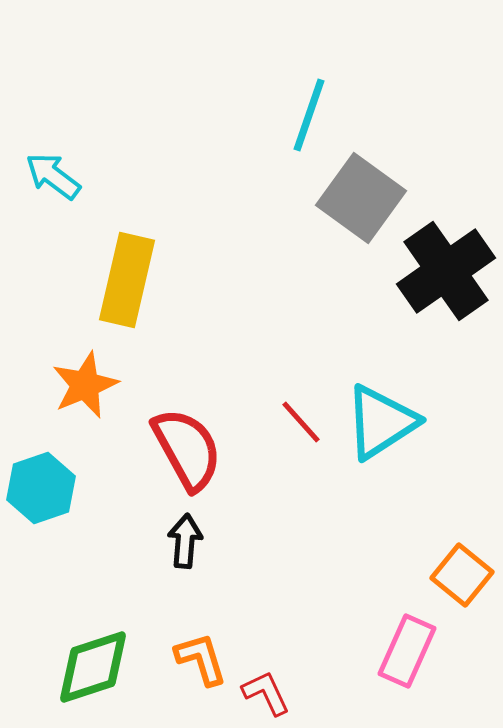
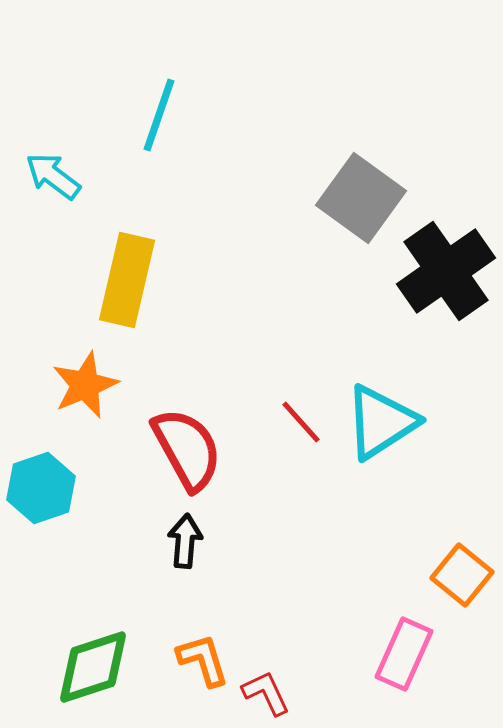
cyan line: moved 150 px left
pink rectangle: moved 3 px left, 3 px down
orange L-shape: moved 2 px right, 1 px down
